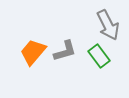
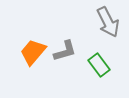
gray arrow: moved 3 px up
green rectangle: moved 9 px down
